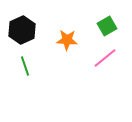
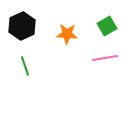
black hexagon: moved 4 px up
orange star: moved 6 px up
pink line: rotated 30 degrees clockwise
